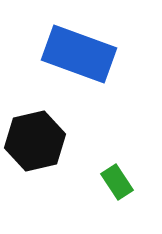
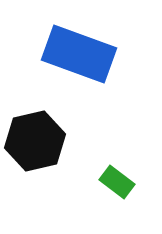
green rectangle: rotated 20 degrees counterclockwise
